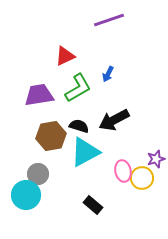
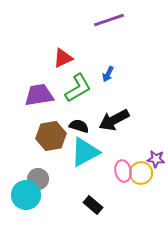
red triangle: moved 2 px left, 2 px down
purple star: rotated 24 degrees clockwise
gray circle: moved 5 px down
yellow circle: moved 1 px left, 5 px up
